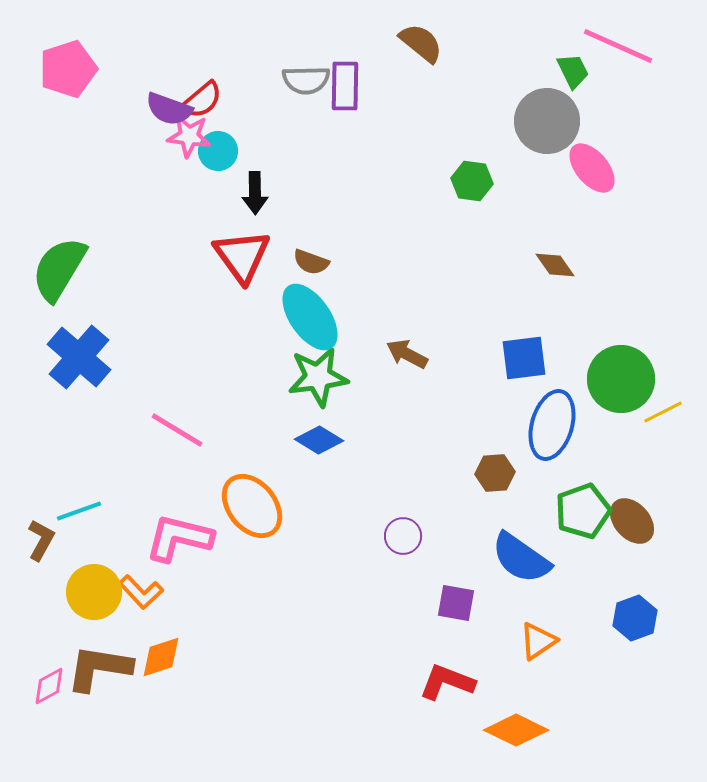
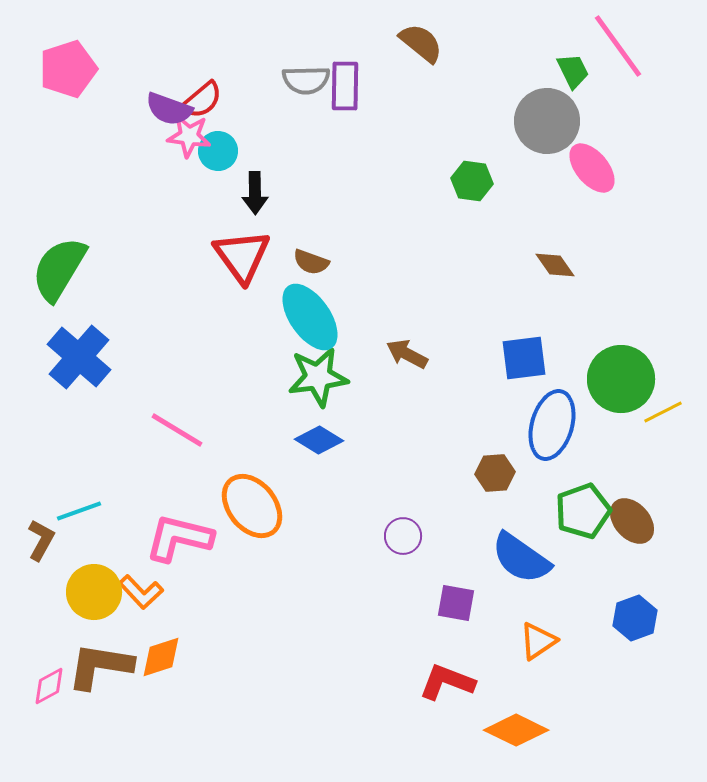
pink line at (618, 46): rotated 30 degrees clockwise
brown L-shape at (99, 668): moved 1 px right, 2 px up
